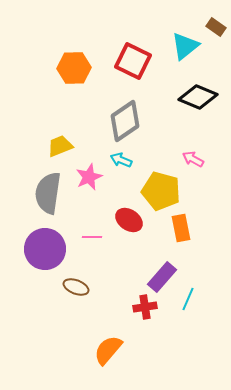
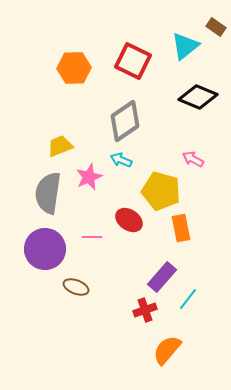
cyan line: rotated 15 degrees clockwise
red cross: moved 3 px down; rotated 10 degrees counterclockwise
orange semicircle: moved 59 px right
